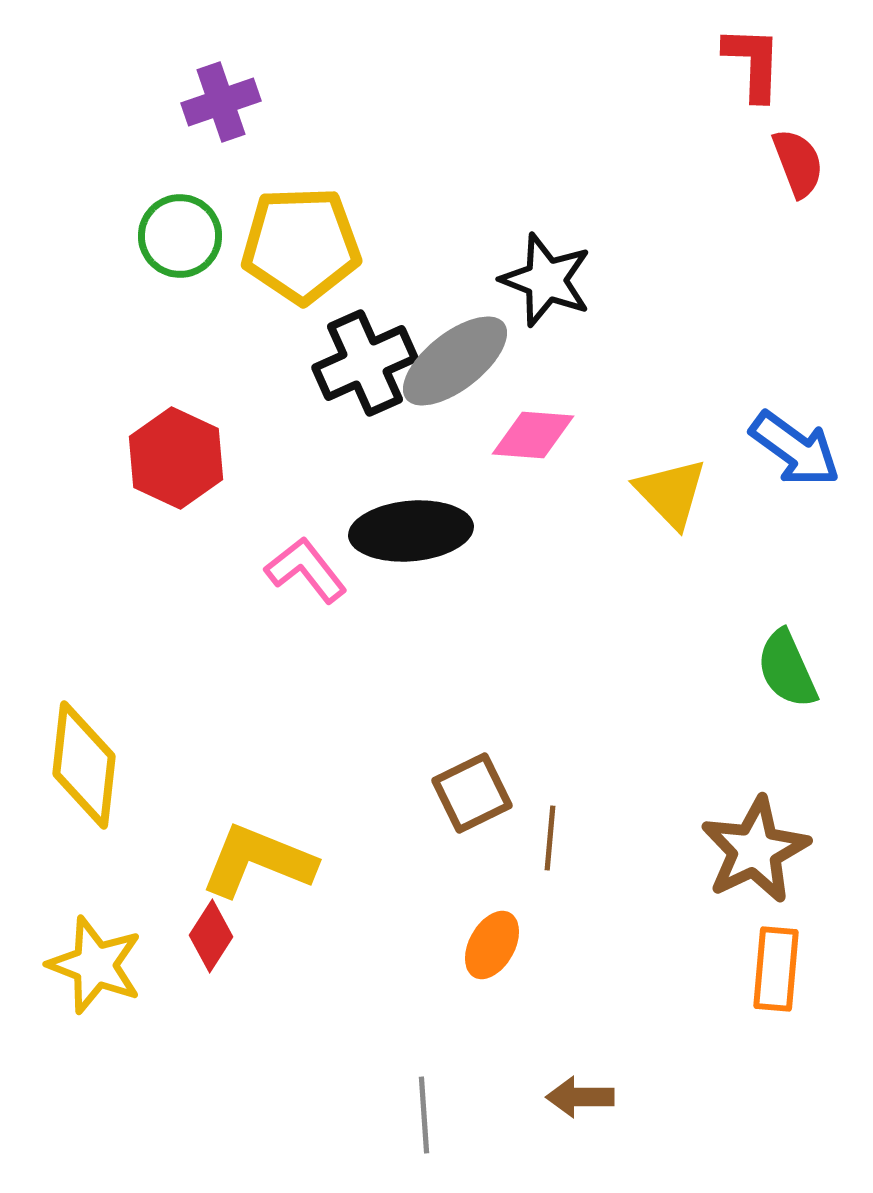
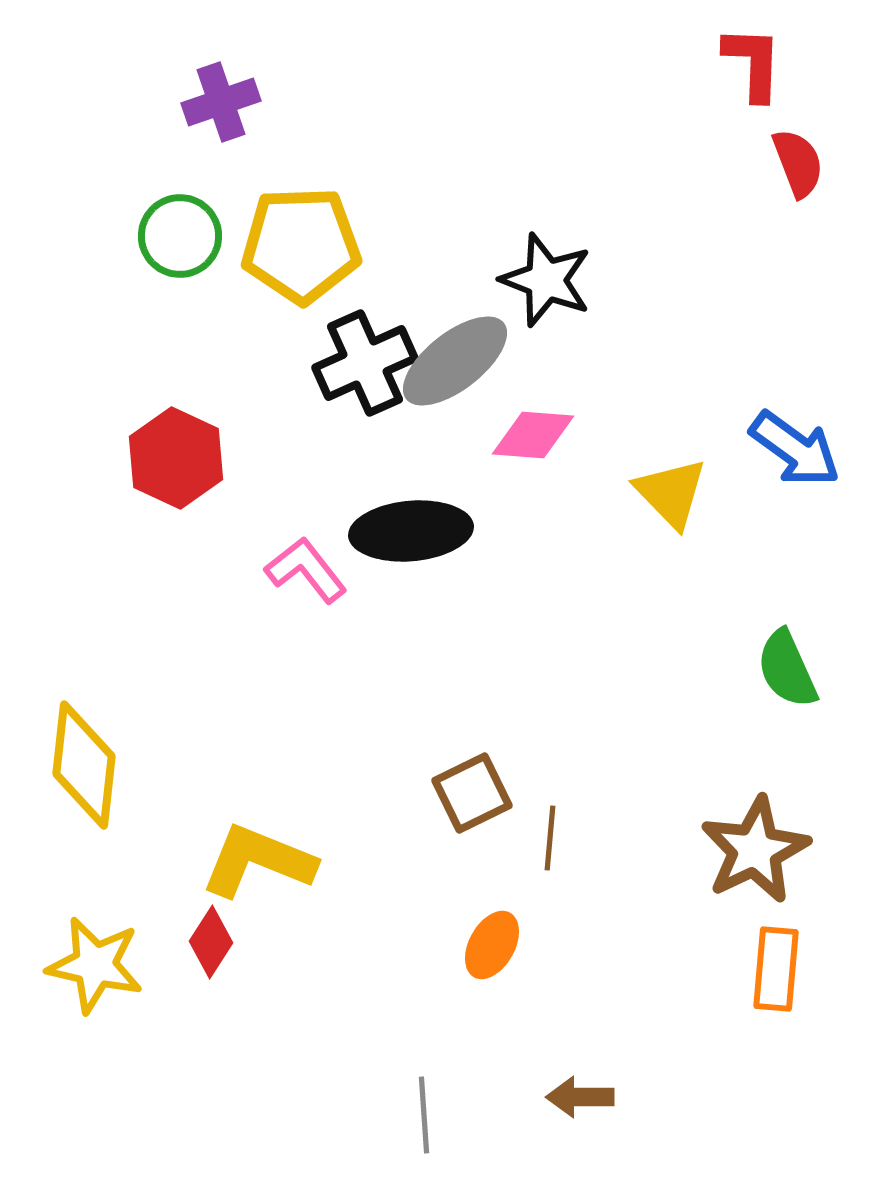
red diamond: moved 6 px down
yellow star: rotated 8 degrees counterclockwise
